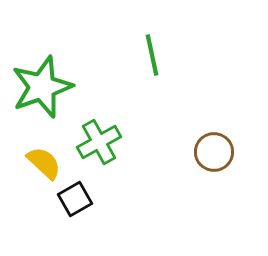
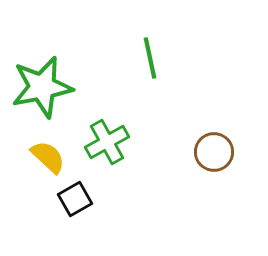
green line: moved 2 px left, 3 px down
green star: rotated 8 degrees clockwise
green cross: moved 8 px right
yellow semicircle: moved 4 px right, 6 px up
